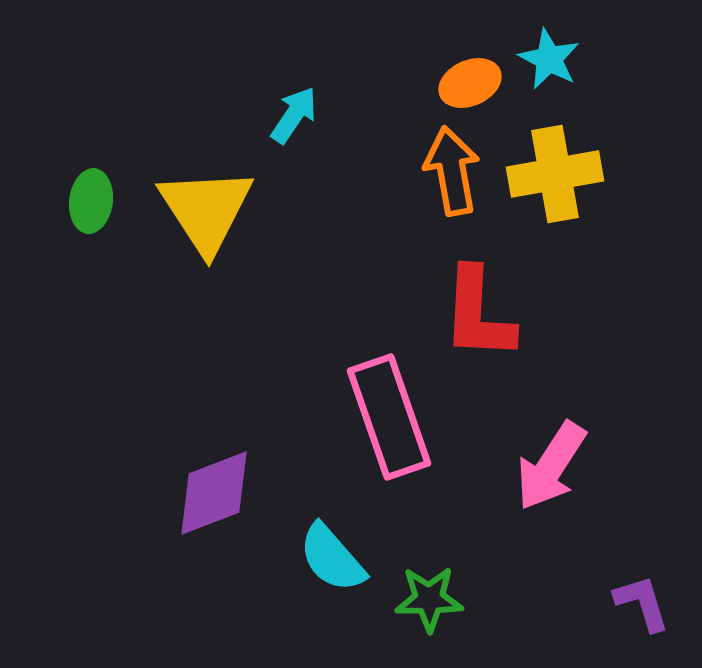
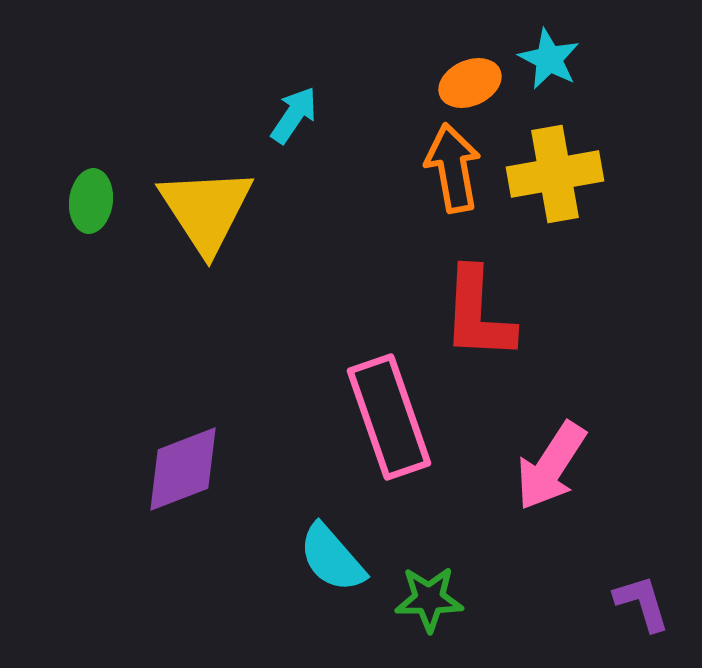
orange arrow: moved 1 px right, 3 px up
purple diamond: moved 31 px left, 24 px up
